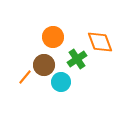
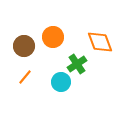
green cross: moved 5 px down
brown circle: moved 20 px left, 19 px up
